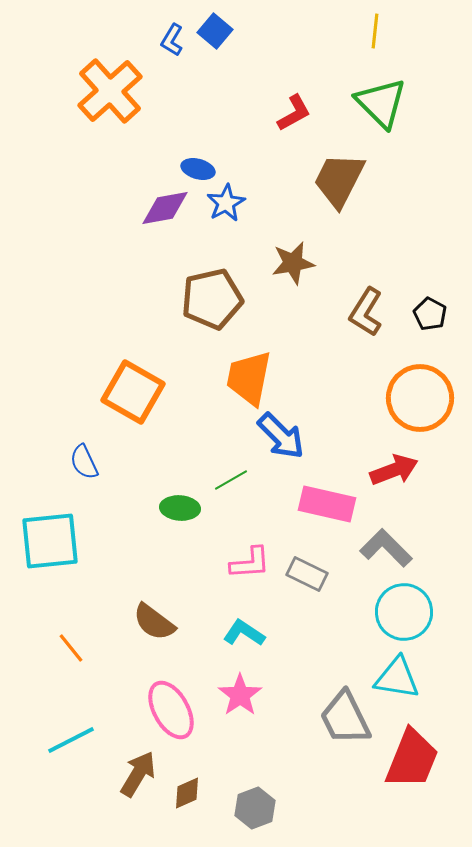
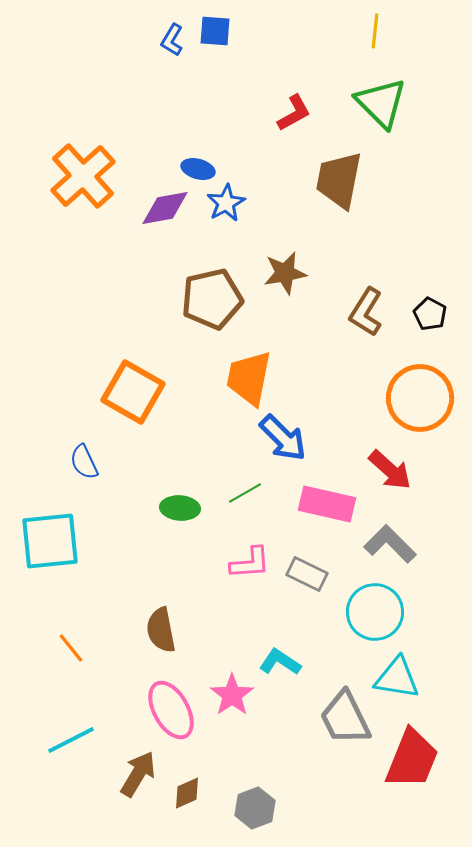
blue square: rotated 36 degrees counterclockwise
orange cross: moved 27 px left, 85 px down
brown trapezoid: rotated 16 degrees counterclockwise
brown star: moved 8 px left, 10 px down
blue arrow: moved 2 px right, 2 px down
red arrow: moved 4 px left; rotated 63 degrees clockwise
green line: moved 14 px right, 13 px down
gray L-shape: moved 4 px right, 4 px up
cyan circle: moved 29 px left
brown semicircle: moved 7 px right, 8 px down; rotated 42 degrees clockwise
cyan L-shape: moved 36 px right, 29 px down
pink star: moved 8 px left
